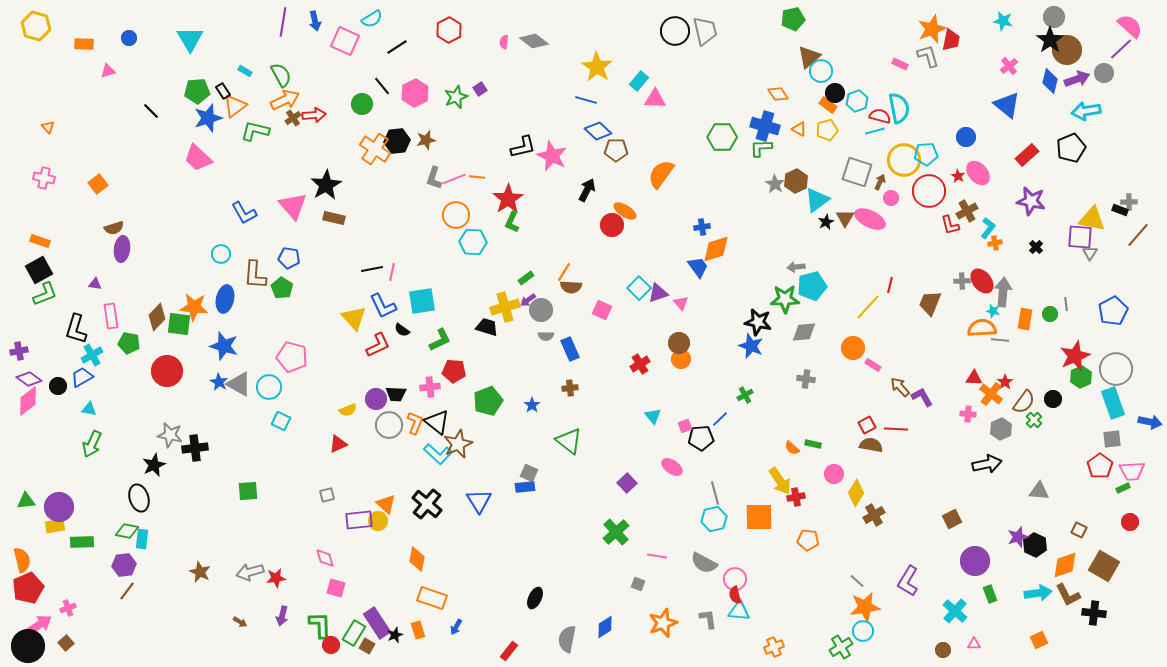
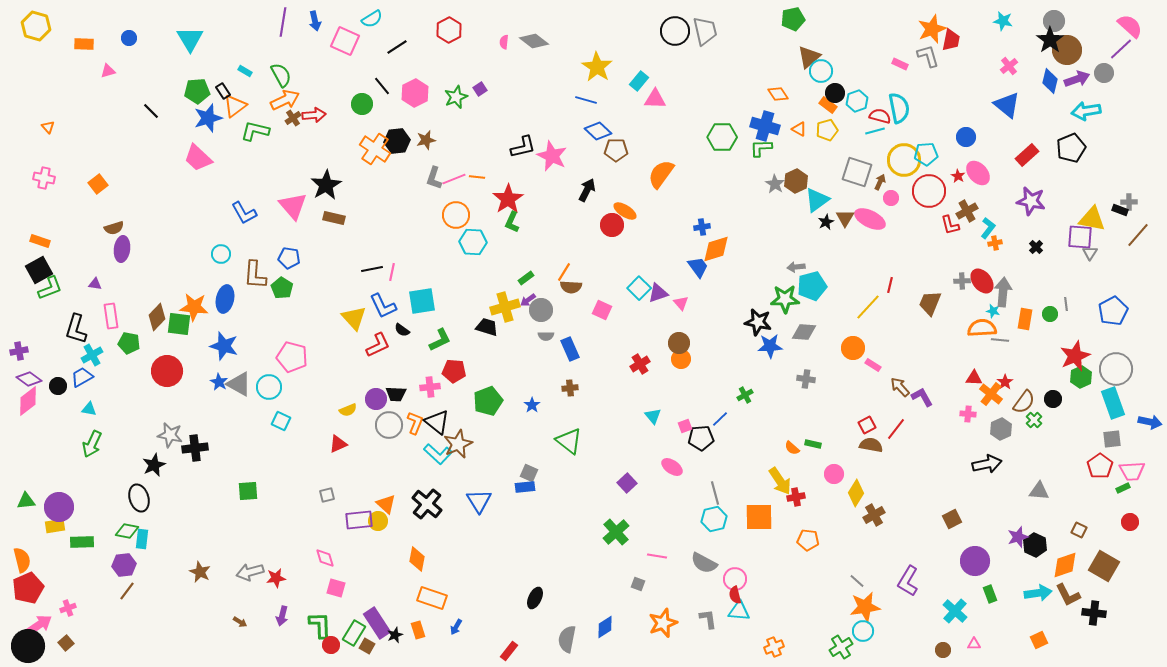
gray circle at (1054, 17): moved 4 px down
green L-shape at (45, 294): moved 5 px right, 6 px up
gray diamond at (804, 332): rotated 10 degrees clockwise
blue star at (751, 346): moved 19 px right; rotated 25 degrees counterclockwise
red line at (896, 429): rotated 55 degrees counterclockwise
